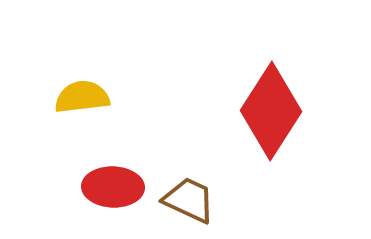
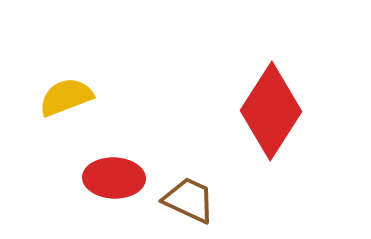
yellow semicircle: moved 16 px left; rotated 14 degrees counterclockwise
red ellipse: moved 1 px right, 9 px up
